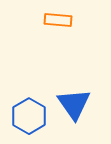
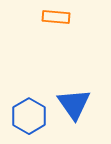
orange rectangle: moved 2 px left, 3 px up
